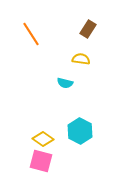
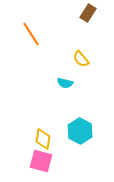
brown rectangle: moved 16 px up
yellow semicircle: rotated 138 degrees counterclockwise
yellow diamond: rotated 65 degrees clockwise
